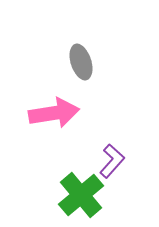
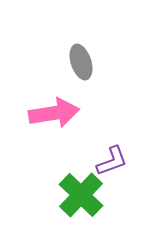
purple L-shape: rotated 28 degrees clockwise
green cross: rotated 6 degrees counterclockwise
